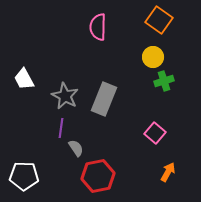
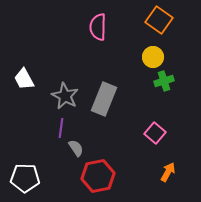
white pentagon: moved 1 px right, 2 px down
